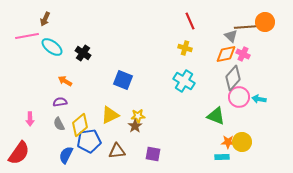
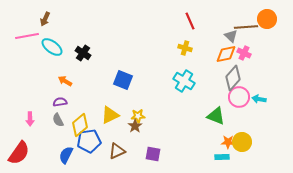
orange circle: moved 2 px right, 3 px up
pink cross: moved 1 px right, 1 px up
gray semicircle: moved 1 px left, 4 px up
brown triangle: rotated 18 degrees counterclockwise
